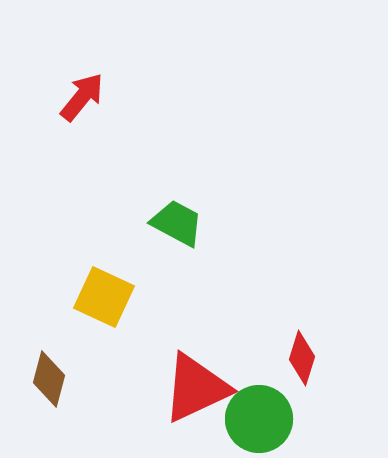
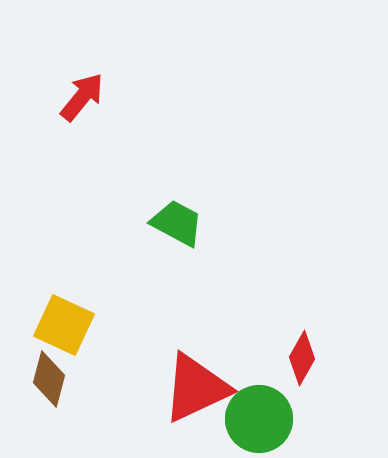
yellow square: moved 40 px left, 28 px down
red diamond: rotated 12 degrees clockwise
